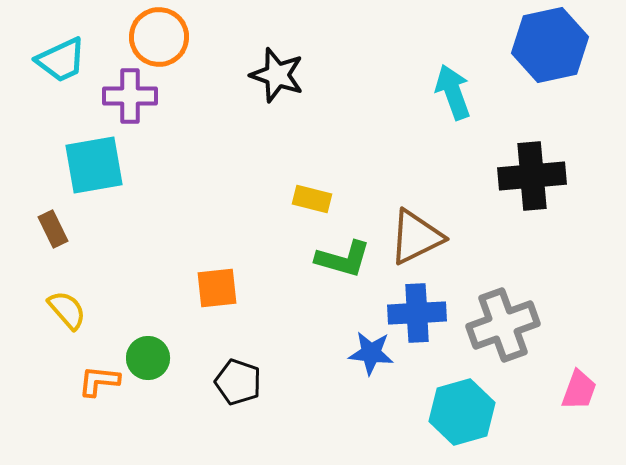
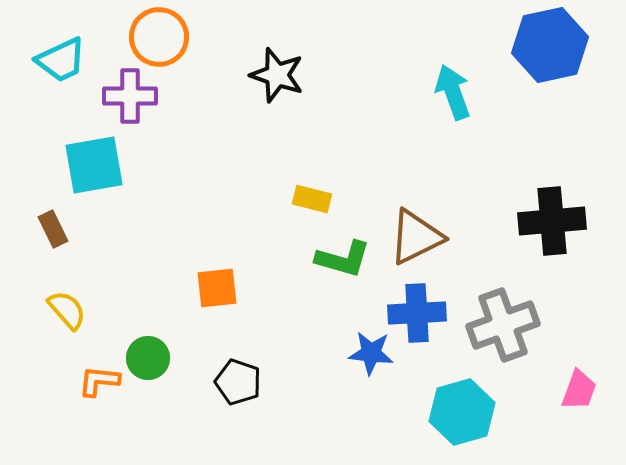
black cross: moved 20 px right, 45 px down
